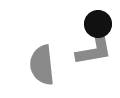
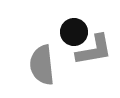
black circle: moved 24 px left, 8 px down
